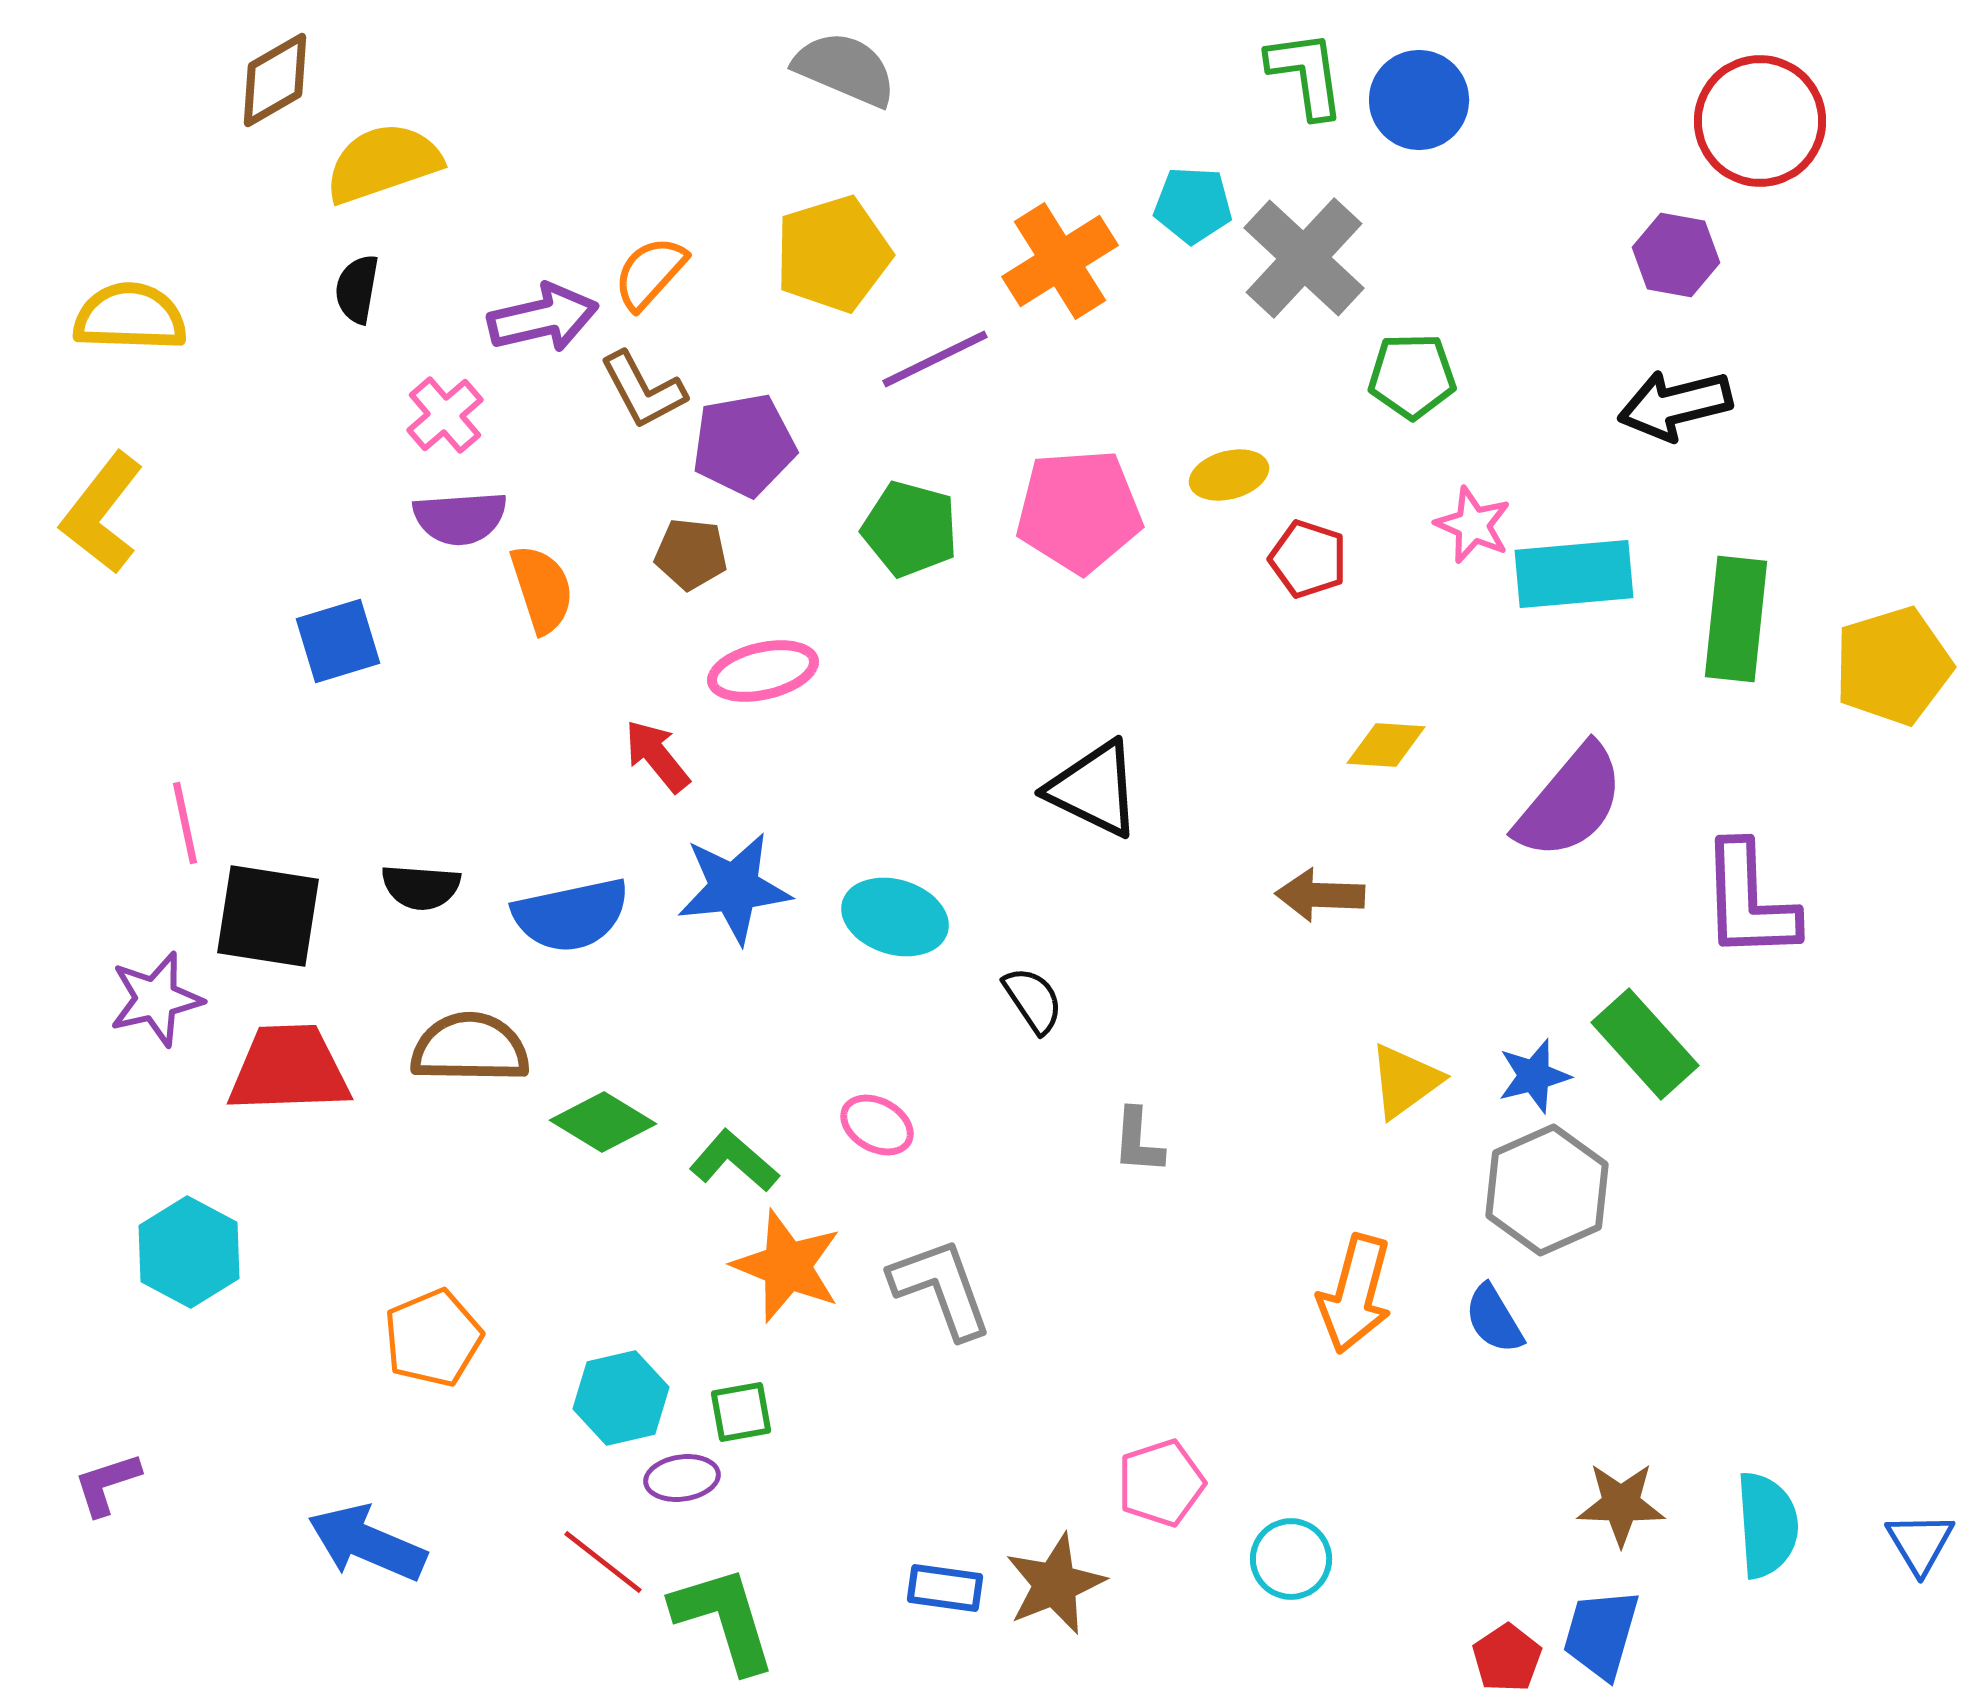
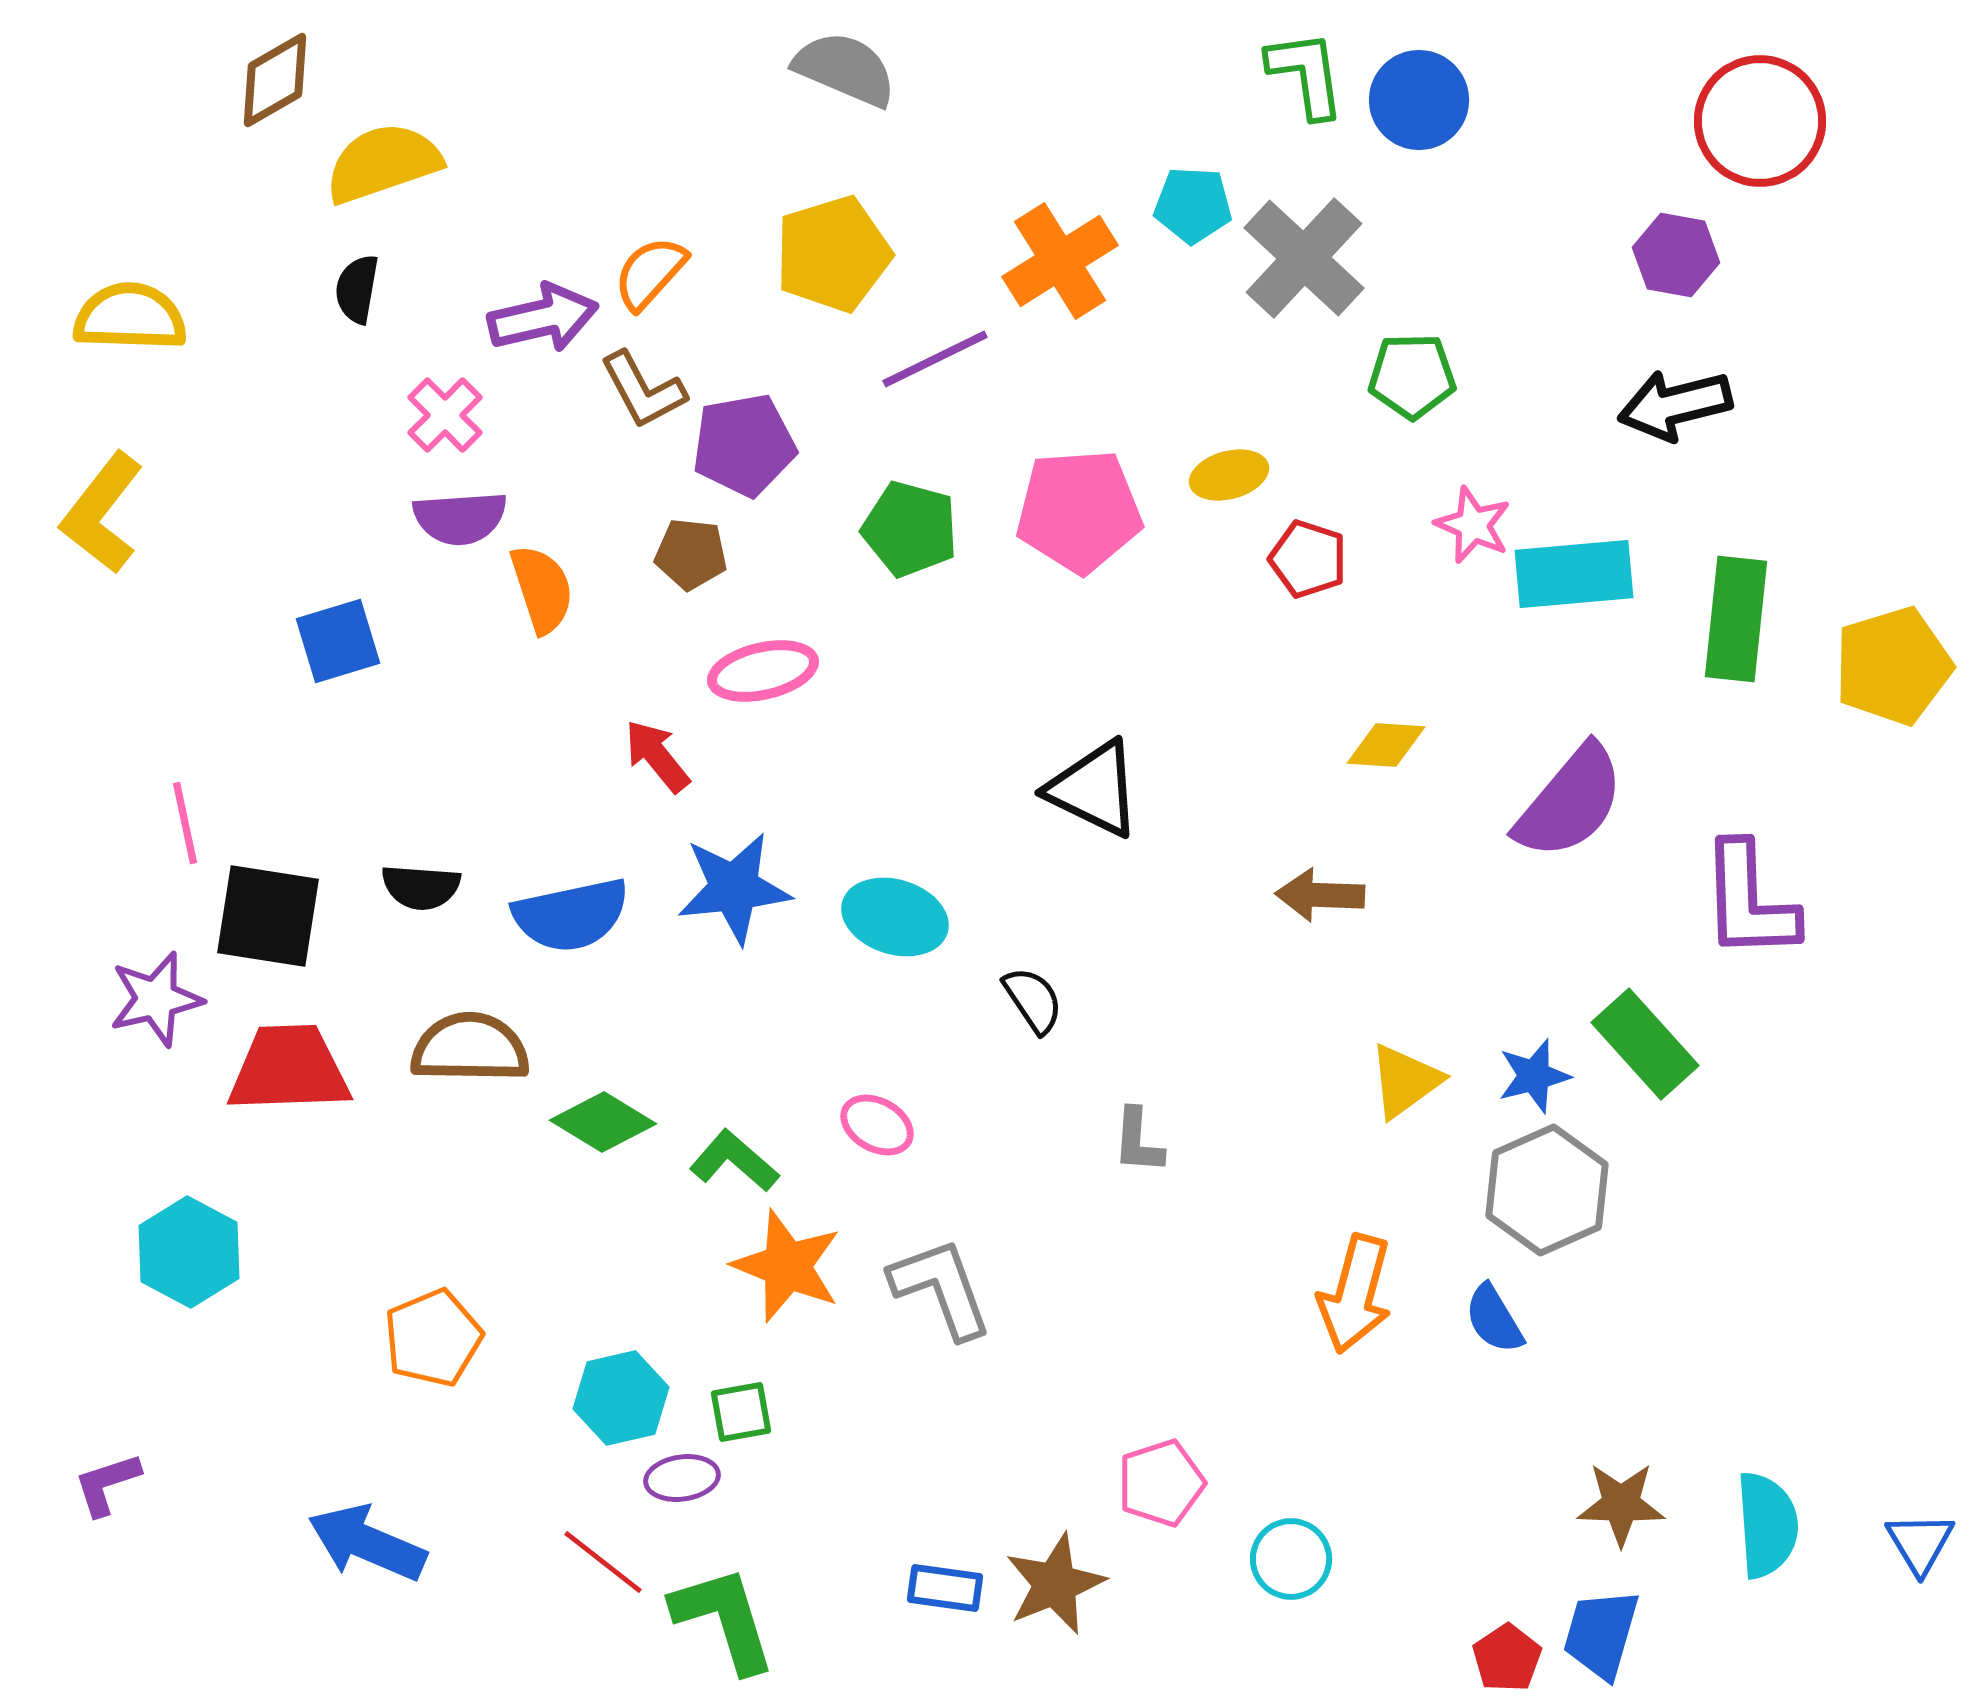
pink cross at (445, 415): rotated 4 degrees counterclockwise
